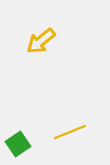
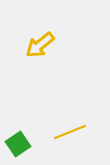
yellow arrow: moved 1 px left, 4 px down
